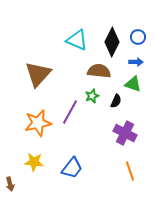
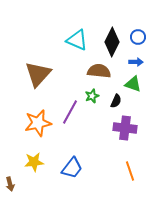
purple cross: moved 5 px up; rotated 20 degrees counterclockwise
yellow star: rotated 12 degrees counterclockwise
